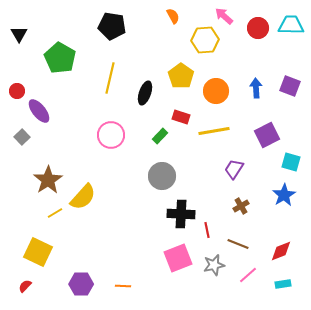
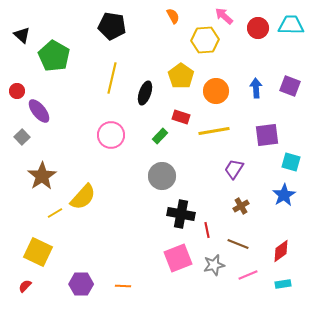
black triangle at (19, 34): moved 3 px right, 1 px down; rotated 18 degrees counterclockwise
green pentagon at (60, 58): moved 6 px left, 2 px up
yellow line at (110, 78): moved 2 px right
purple square at (267, 135): rotated 20 degrees clockwise
brown star at (48, 180): moved 6 px left, 4 px up
black cross at (181, 214): rotated 8 degrees clockwise
red diamond at (281, 251): rotated 15 degrees counterclockwise
pink line at (248, 275): rotated 18 degrees clockwise
